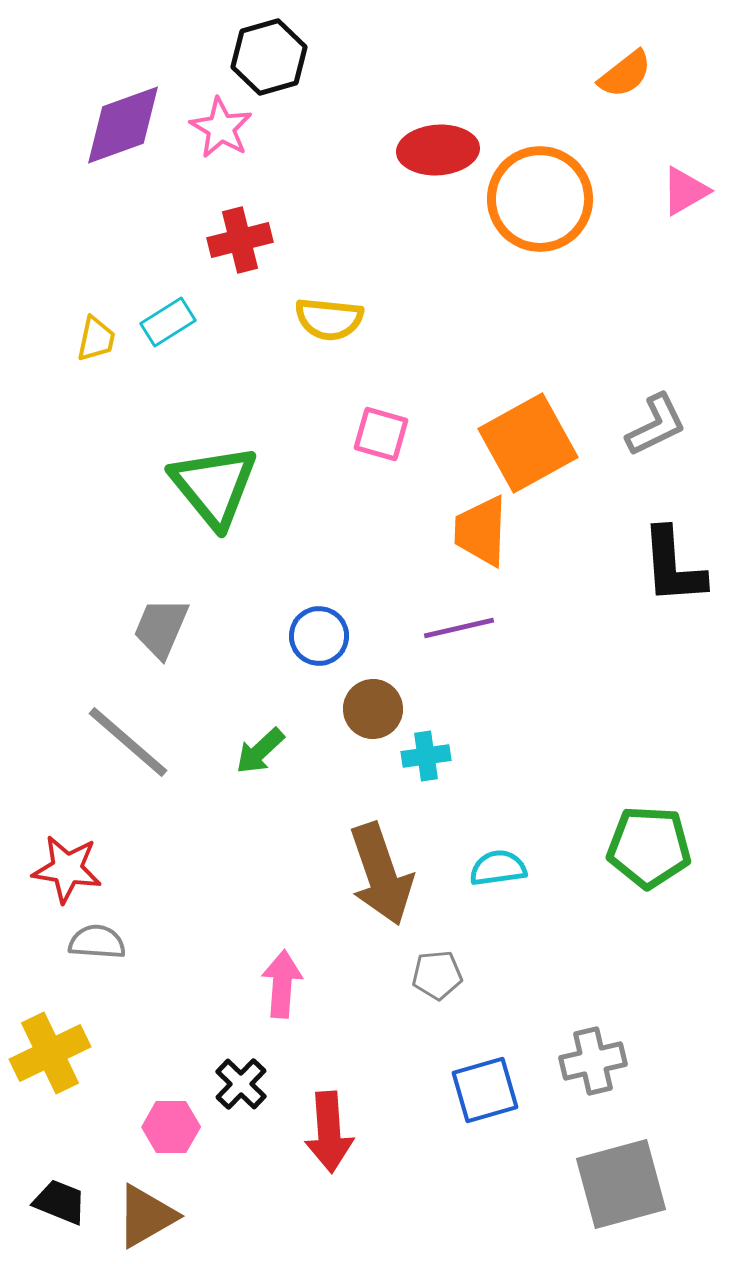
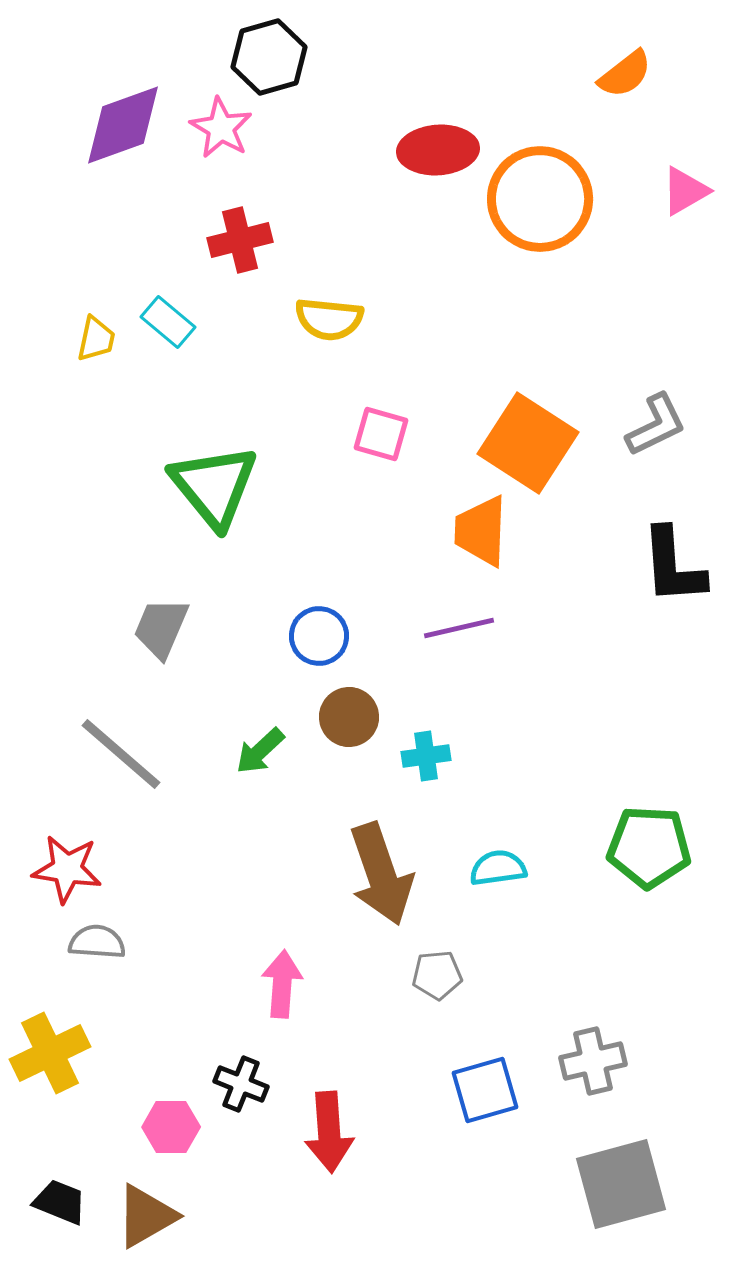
cyan rectangle: rotated 72 degrees clockwise
orange square: rotated 28 degrees counterclockwise
brown circle: moved 24 px left, 8 px down
gray line: moved 7 px left, 12 px down
black cross: rotated 22 degrees counterclockwise
